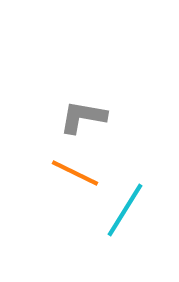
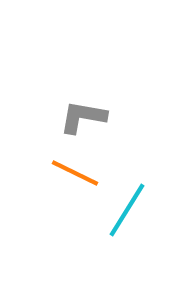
cyan line: moved 2 px right
